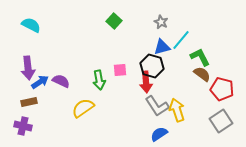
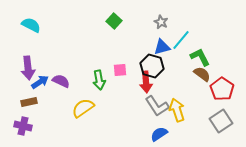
red pentagon: rotated 20 degrees clockwise
